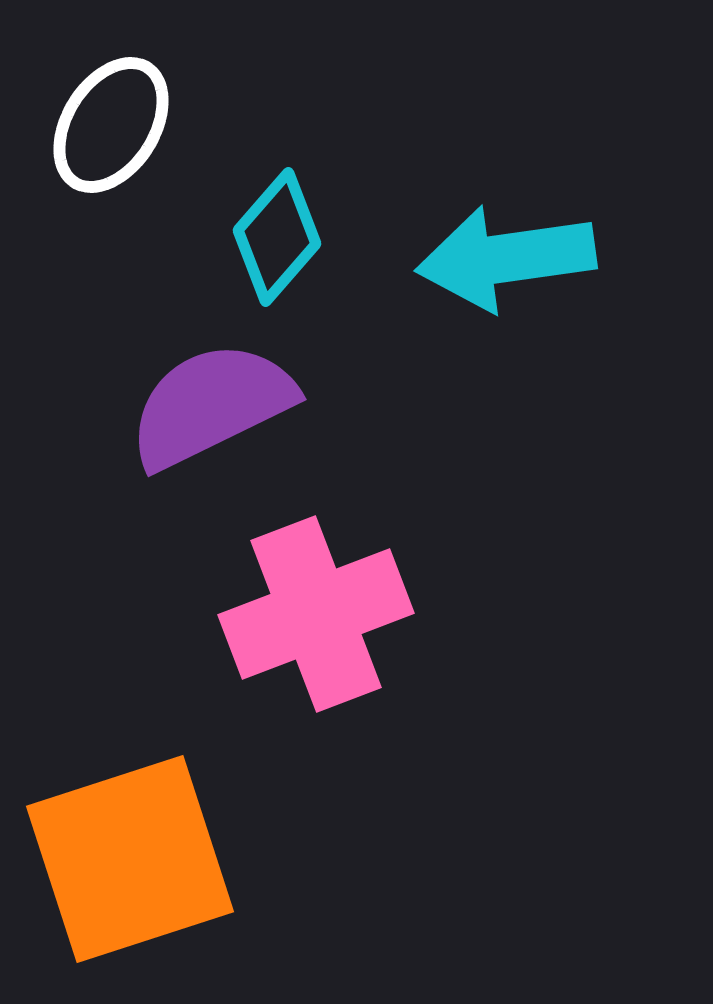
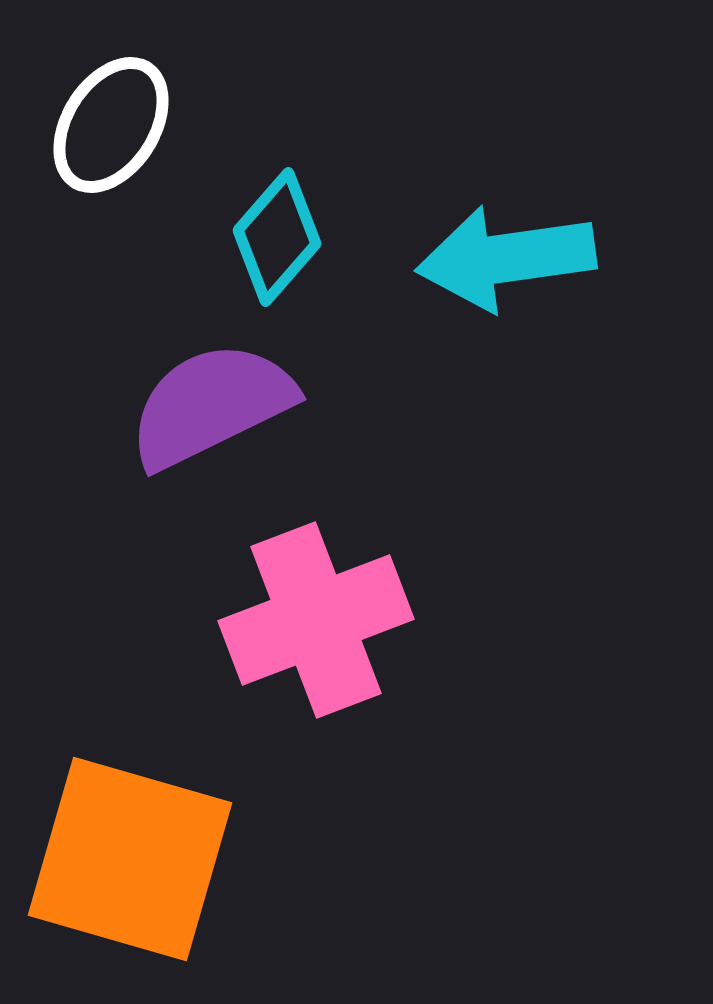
pink cross: moved 6 px down
orange square: rotated 34 degrees clockwise
